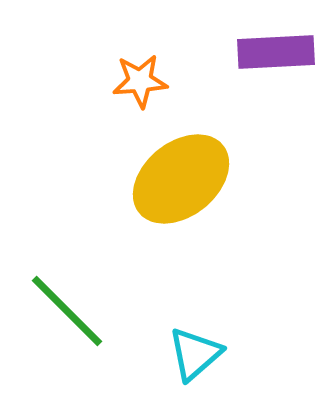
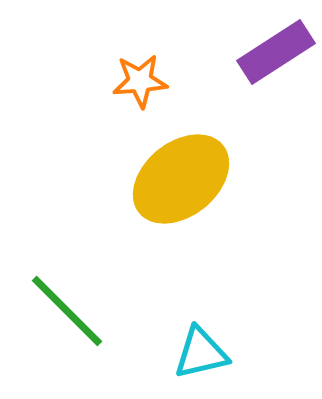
purple rectangle: rotated 30 degrees counterclockwise
cyan triangle: moved 6 px right, 1 px up; rotated 28 degrees clockwise
